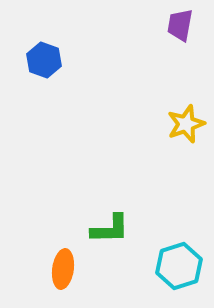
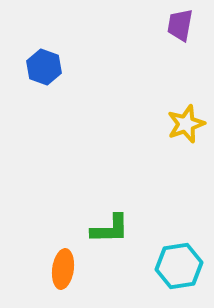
blue hexagon: moved 7 px down
cyan hexagon: rotated 9 degrees clockwise
